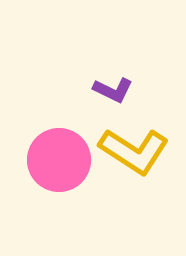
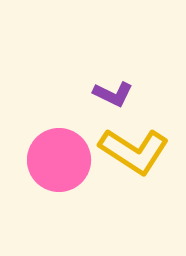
purple L-shape: moved 4 px down
